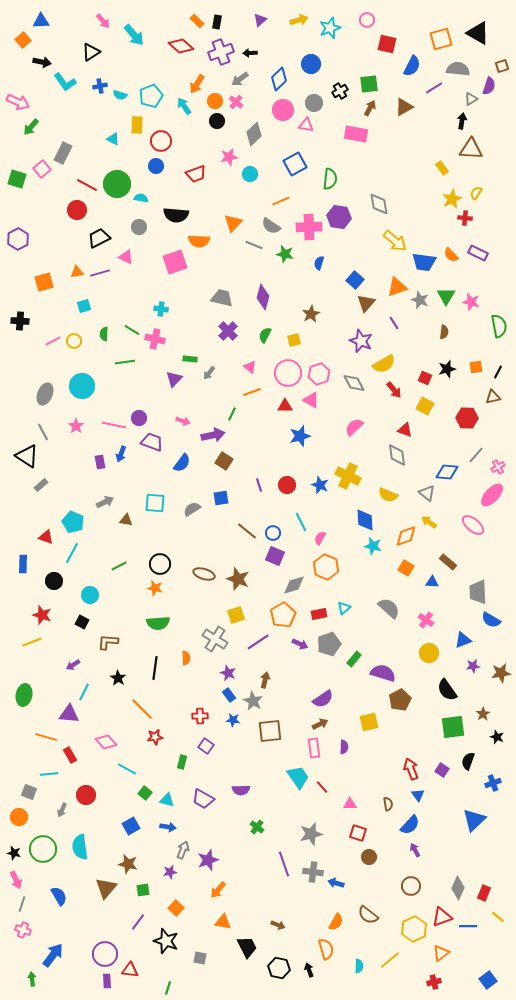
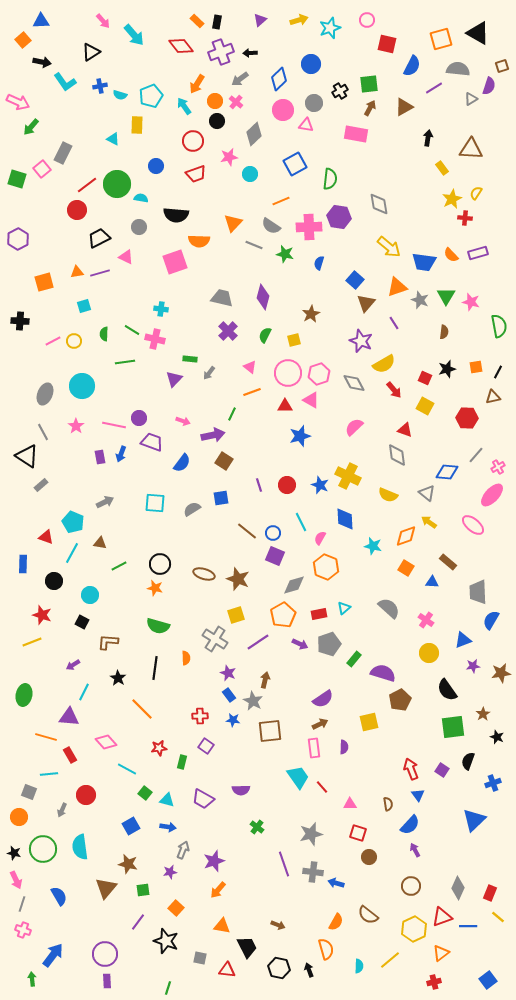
red diamond at (181, 46): rotated 10 degrees clockwise
black arrow at (462, 121): moved 34 px left, 17 px down
red circle at (161, 141): moved 32 px right
red line at (87, 185): rotated 65 degrees counterclockwise
yellow arrow at (395, 241): moved 6 px left, 6 px down
purple rectangle at (478, 253): rotated 42 degrees counterclockwise
purple rectangle at (100, 462): moved 5 px up
brown triangle at (126, 520): moved 26 px left, 23 px down
blue diamond at (365, 520): moved 20 px left, 1 px up
blue semicircle at (491, 620): rotated 90 degrees clockwise
green semicircle at (158, 623): moved 3 px down; rotated 20 degrees clockwise
purple triangle at (69, 714): moved 3 px down
red star at (155, 737): moved 4 px right, 11 px down
purple star at (208, 860): moved 6 px right, 1 px down
red rectangle at (484, 893): moved 6 px right
orange triangle at (223, 922): moved 1 px left, 4 px down
red triangle at (130, 970): moved 97 px right
